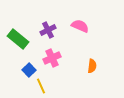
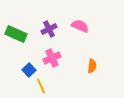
purple cross: moved 1 px right, 1 px up
green rectangle: moved 2 px left, 5 px up; rotated 15 degrees counterclockwise
